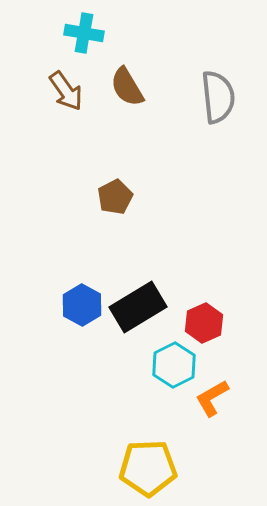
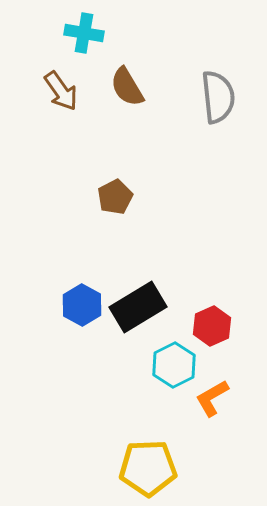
brown arrow: moved 5 px left
red hexagon: moved 8 px right, 3 px down
